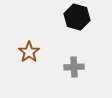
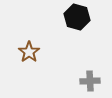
gray cross: moved 16 px right, 14 px down
